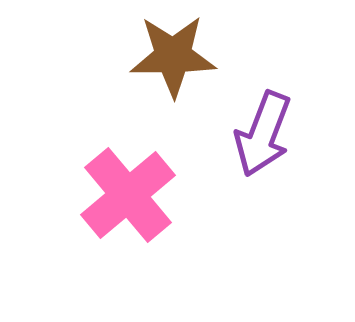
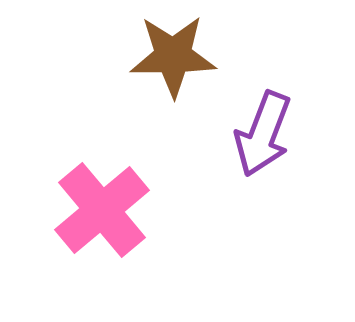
pink cross: moved 26 px left, 15 px down
